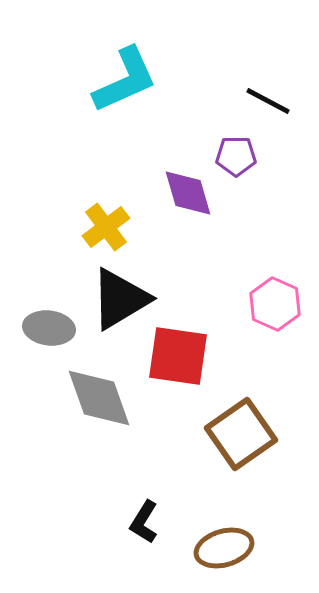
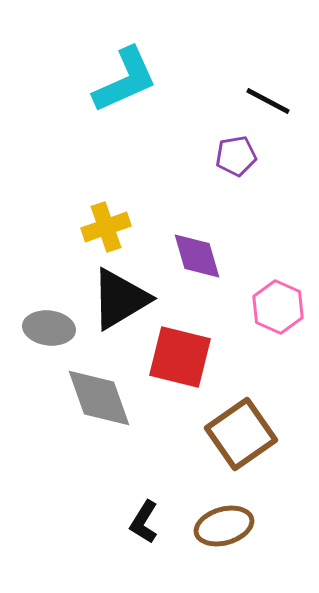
purple pentagon: rotated 9 degrees counterclockwise
purple diamond: moved 9 px right, 63 px down
yellow cross: rotated 18 degrees clockwise
pink hexagon: moved 3 px right, 3 px down
red square: moved 2 px right, 1 px down; rotated 6 degrees clockwise
brown ellipse: moved 22 px up
